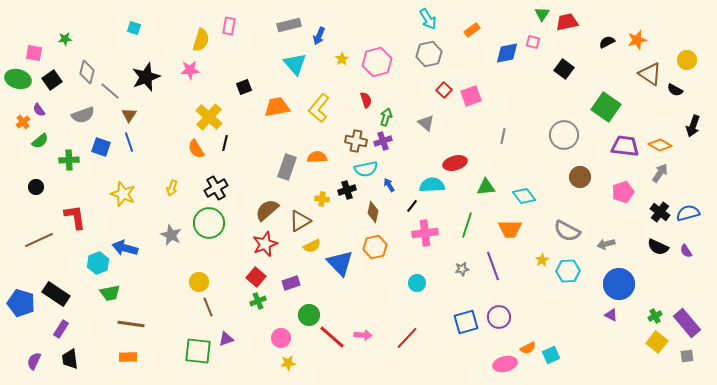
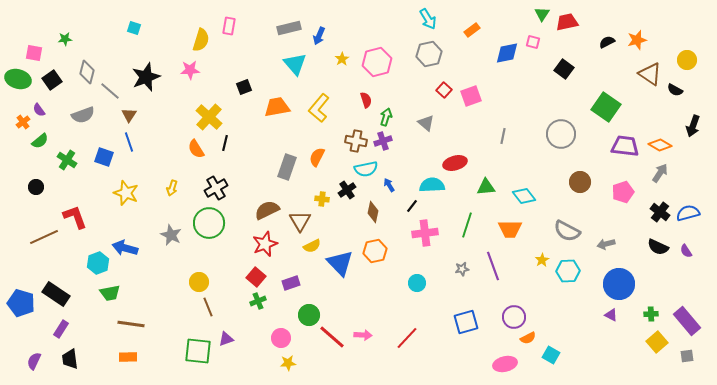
gray rectangle at (289, 25): moved 3 px down
gray circle at (564, 135): moved 3 px left, 1 px up
blue square at (101, 147): moved 3 px right, 10 px down
orange semicircle at (317, 157): rotated 60 degrees counterclockwise
green cross at (69, 160): moved 2 px left; rotated 36 degrees clockwise
brown circle at (580, 177): moved 5 px down
black cross at (347, 190): rotated 18 degrees counterclockwise
yellow star at (123, 194): moved 3 px right, 1 px up
brown semicircle at (267, 210): rotated 15 degrees clockwise
red L-shape at (75, 217): rotated 12 degrees counterclockwise
brown triangle at (300, 221): rotated 30 degrees counterclockwise
brown line at (39, 240): moved 5 px right, 3 px up
orange hexagon at (375, 247): moved 4 px down
green cross at (655, 316): moved 4 px left, 2 px up; rotated 24 degrees clockwise
purple circle at (499, 317): moved 15 px right
purple rectangle at (687, 323): moved 2 px up
yellow square at (657, 342): rotated 10 degrees clockwise
orange semicircle at (528, 348): moved 10 px up
cyan square at (551, 355): rotated 36 degrees counterclockwise
